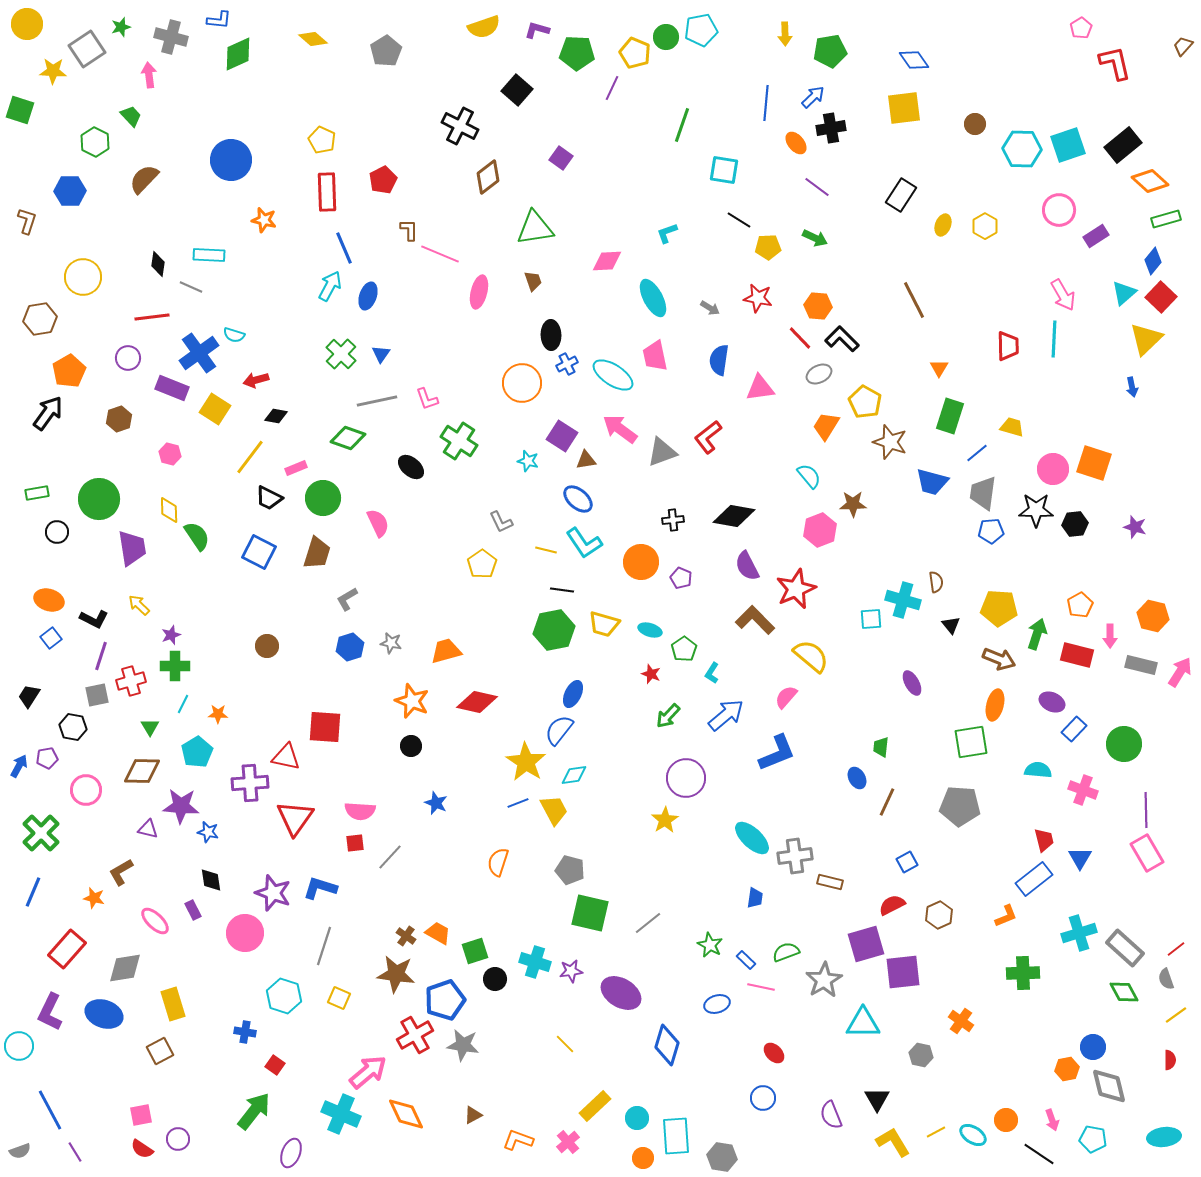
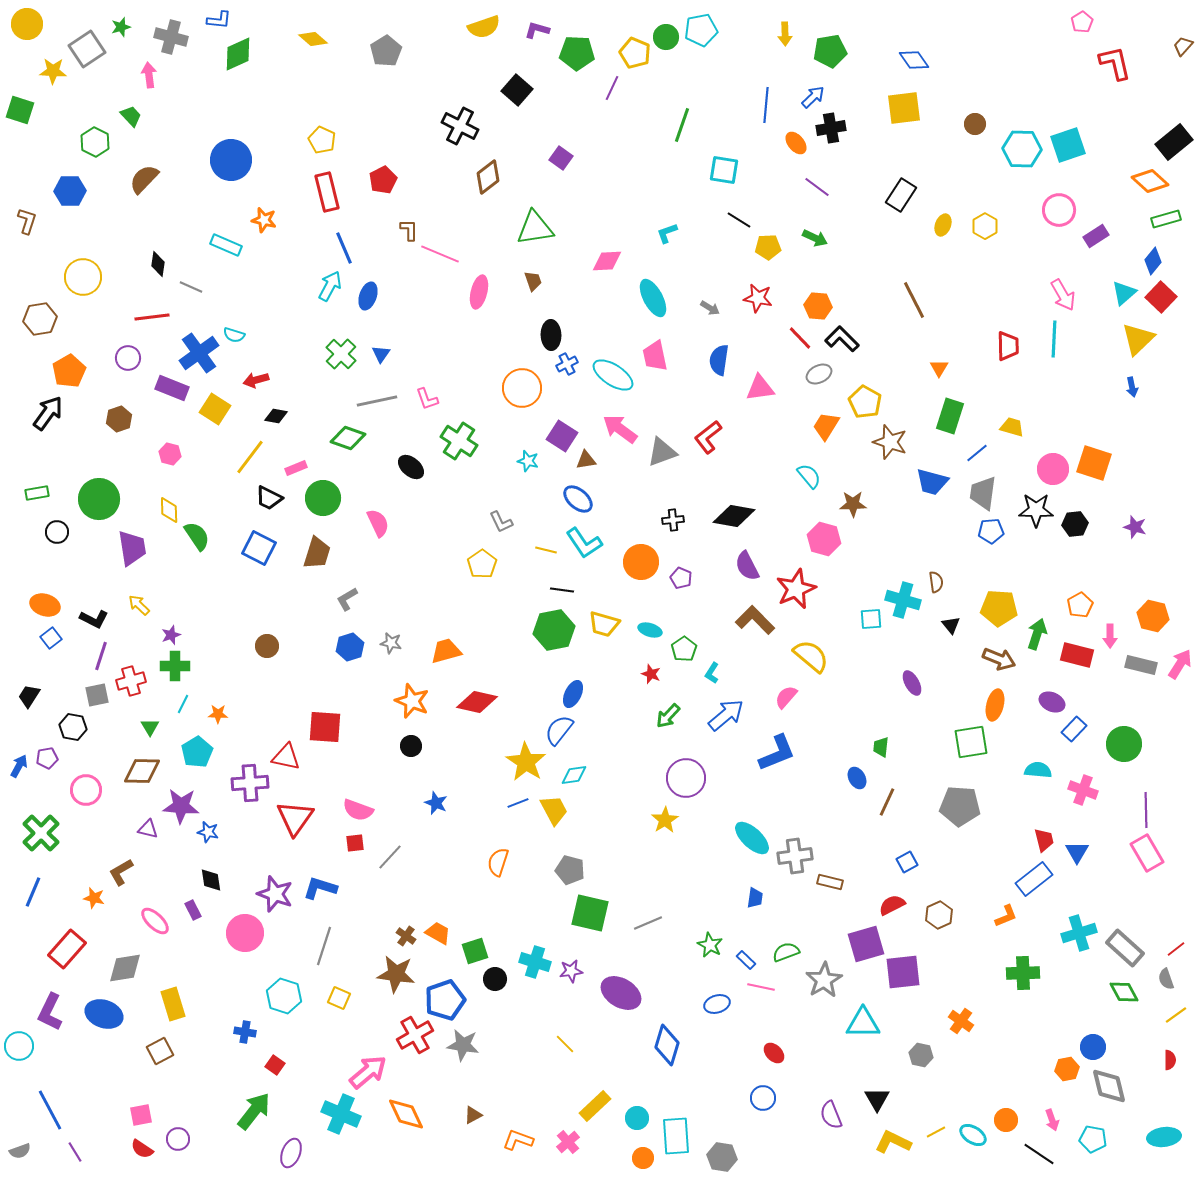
pink pentagon at (1081, 28): moved 1 px right, 6 px up
blue line at (766, 103): moved 2 px down
black rectangle at (1123, 145): moved 51 px right, 3 px up
red rectangle at (327, 192): rotated 12 degrees counterclockwise
cyan rectangle at (209, 255): moved 17 px right, 10 px up; rotated 20 degrees clockwise
yellow triangle at (1146, 339): moved 8 px left
orange circle at (522, 383): moved 5 px down
pink hexagon at (820, 530): moved 4 px right, 9 px down; rotated 24 degrees counterclockwise
blue square at (259, 552): moved 4 px up
orange ellipse at (49, 600): moved 4 px left, 5 px down
pink arrow at (1180, 672): moved 8 px up
pink semicircle at (360, 811): moved 2 px left, 1 px up; rotated 16 degrees clockwise
blue triangle at (1080, 858): moved 3 px left, 6 px up
purple star at (273, 893): moved 2 px right, 1 px down
gray line at (648, 923): rotated 16 degrees clockwise
yellow L-shape at (893, 1142): rotated 33 degrees counterclockwise
